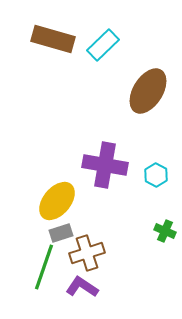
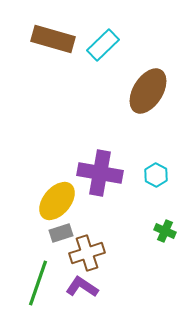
purple cross: moved 5 px left, 8 px down
green line: moved 6 px left, 16 px down
